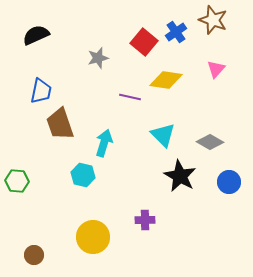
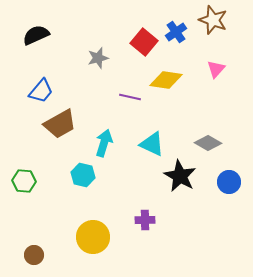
blue trapezoid: rotated 28 degrees clockwise
brown trapezoid: rotated 100 degrees counterclockwise
cyan triangle: moved 11 px left, 9 px down; rotated 20 degrees counterclockwise
gray diamond: moved 2 px left, 1 px down
green hexagon: moved 7 px right
